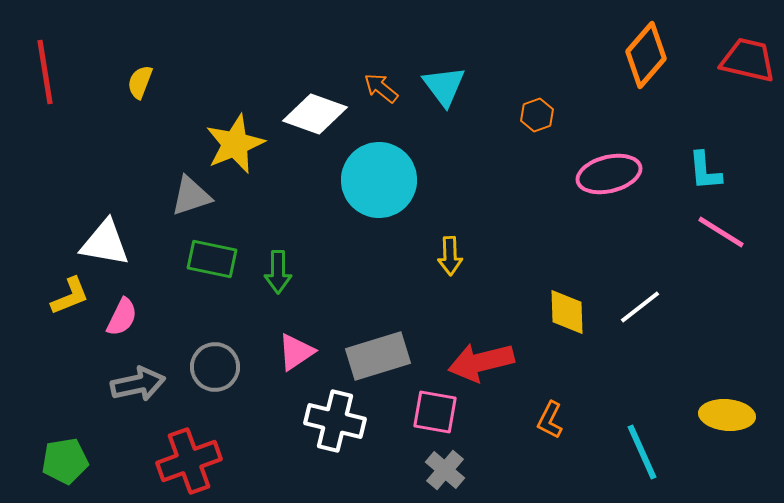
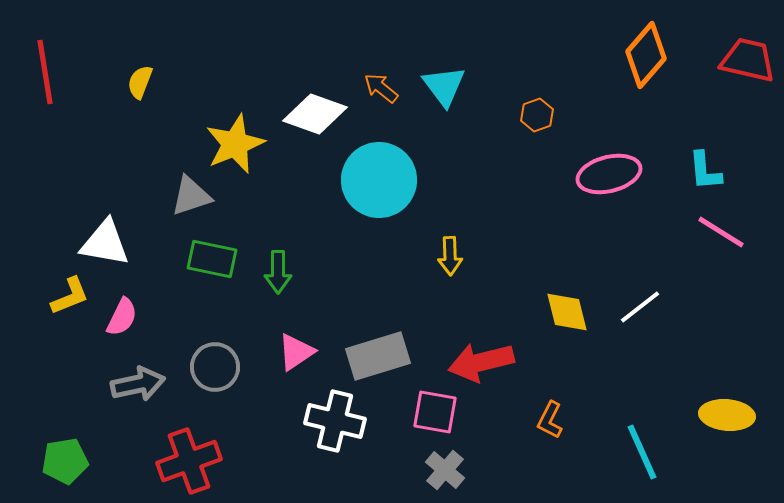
yellow diamond: rotated 12 degrees counterclockwise
